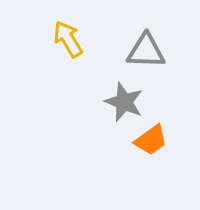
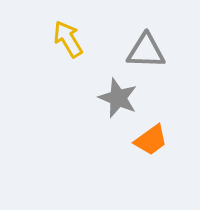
gray star: moved 6 px left, 4 px up
